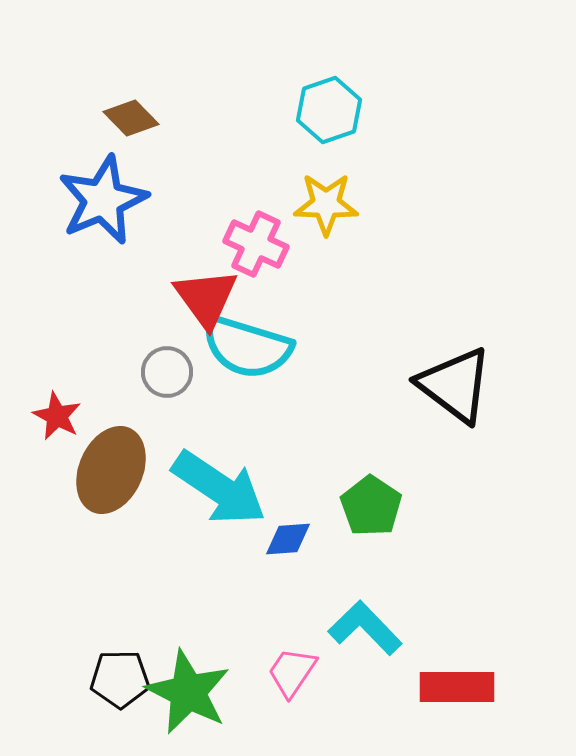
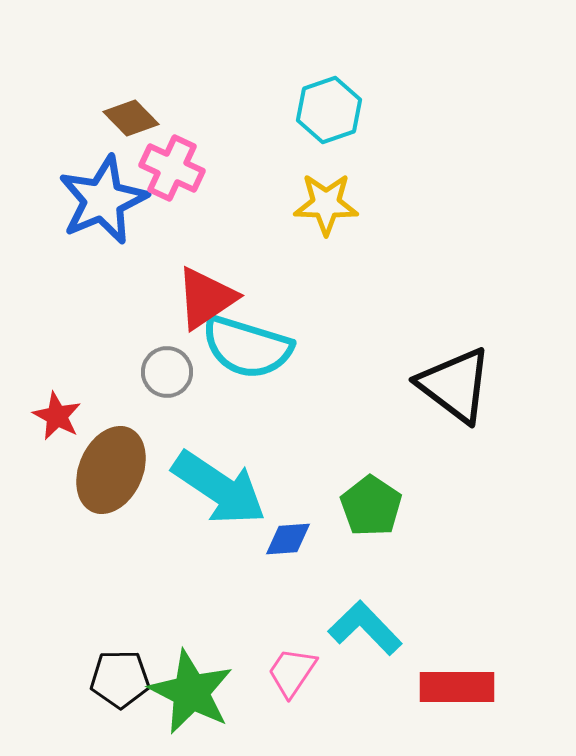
pink cross: moved 84 px left, 76 px up
red triangle: rotated 32 degrees clockwise
green star: moved 3 px right
